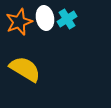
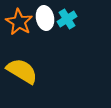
orange star: rotated 20 degrees counterclockwise
yellow semicircle: moved 3 px left, 2 px down
